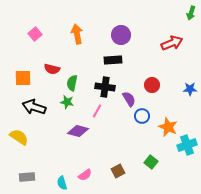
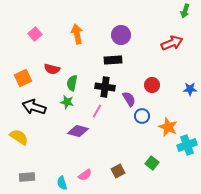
green arrow: moved 6 px left, 2 px up
orange square: rotated 24 degrees counterclockwise
green square: moved 1 px right, 1 px down
